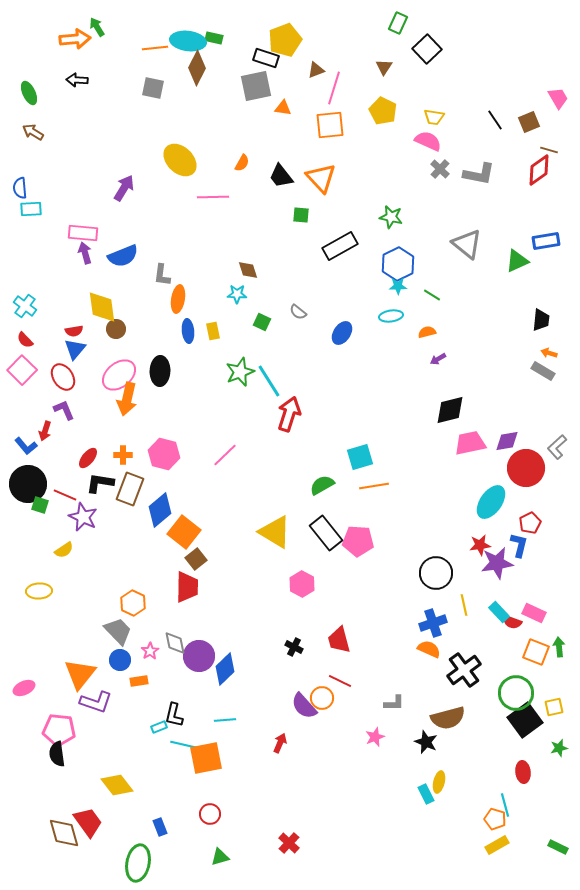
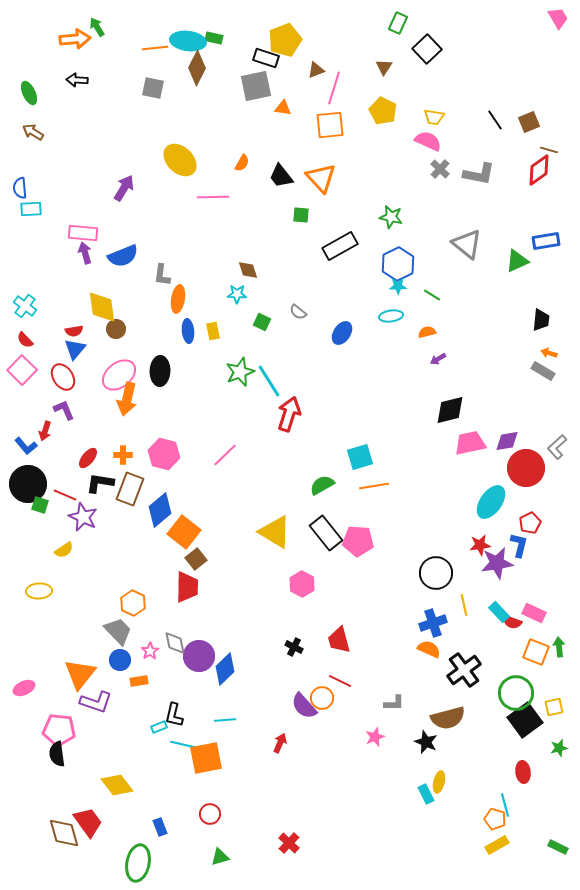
pink trapezoid at (558, 98): moved 80 px up
